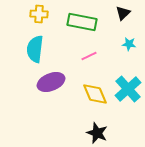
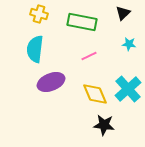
yellow cross: rotated 12 degrees clockwise
black star: moved 7 px right, 8 px up; rotated 15 degrees counterclockwise
